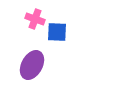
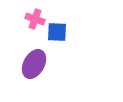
purple ellipse: moved 2 px right, 1 px up
